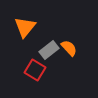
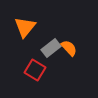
gray rectangle: moved 2 px right, 2 px up
